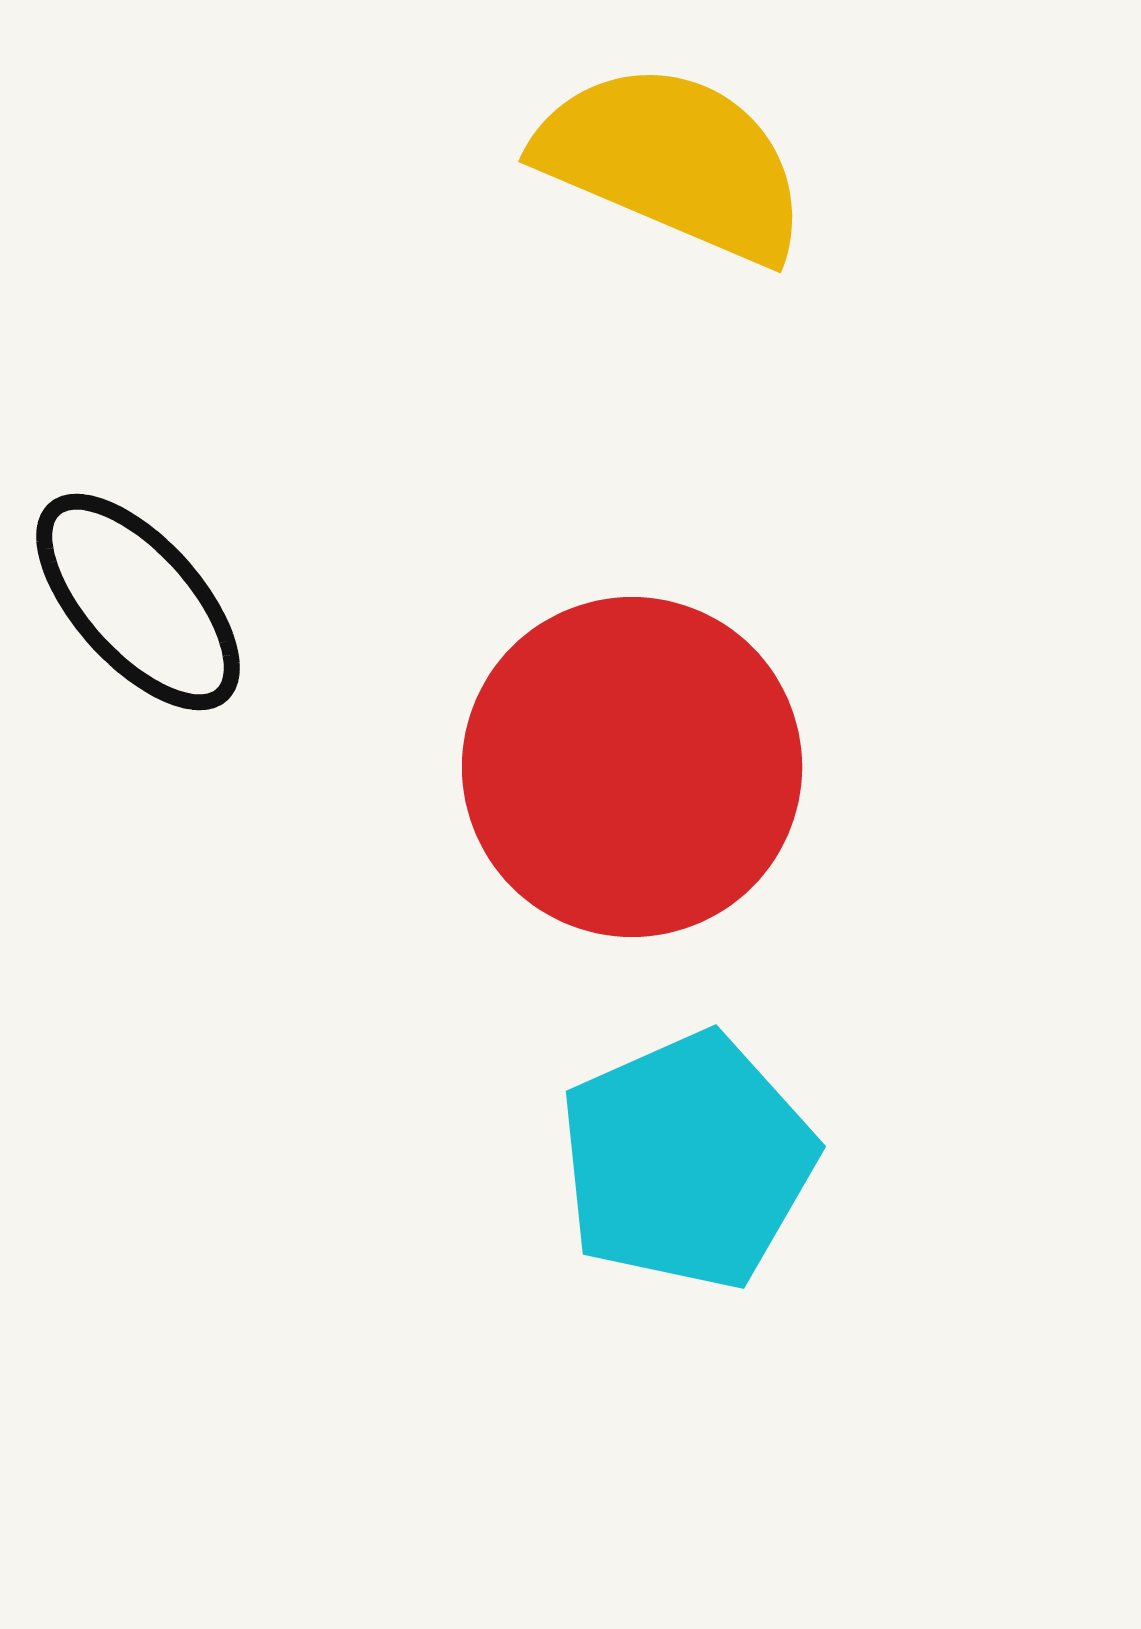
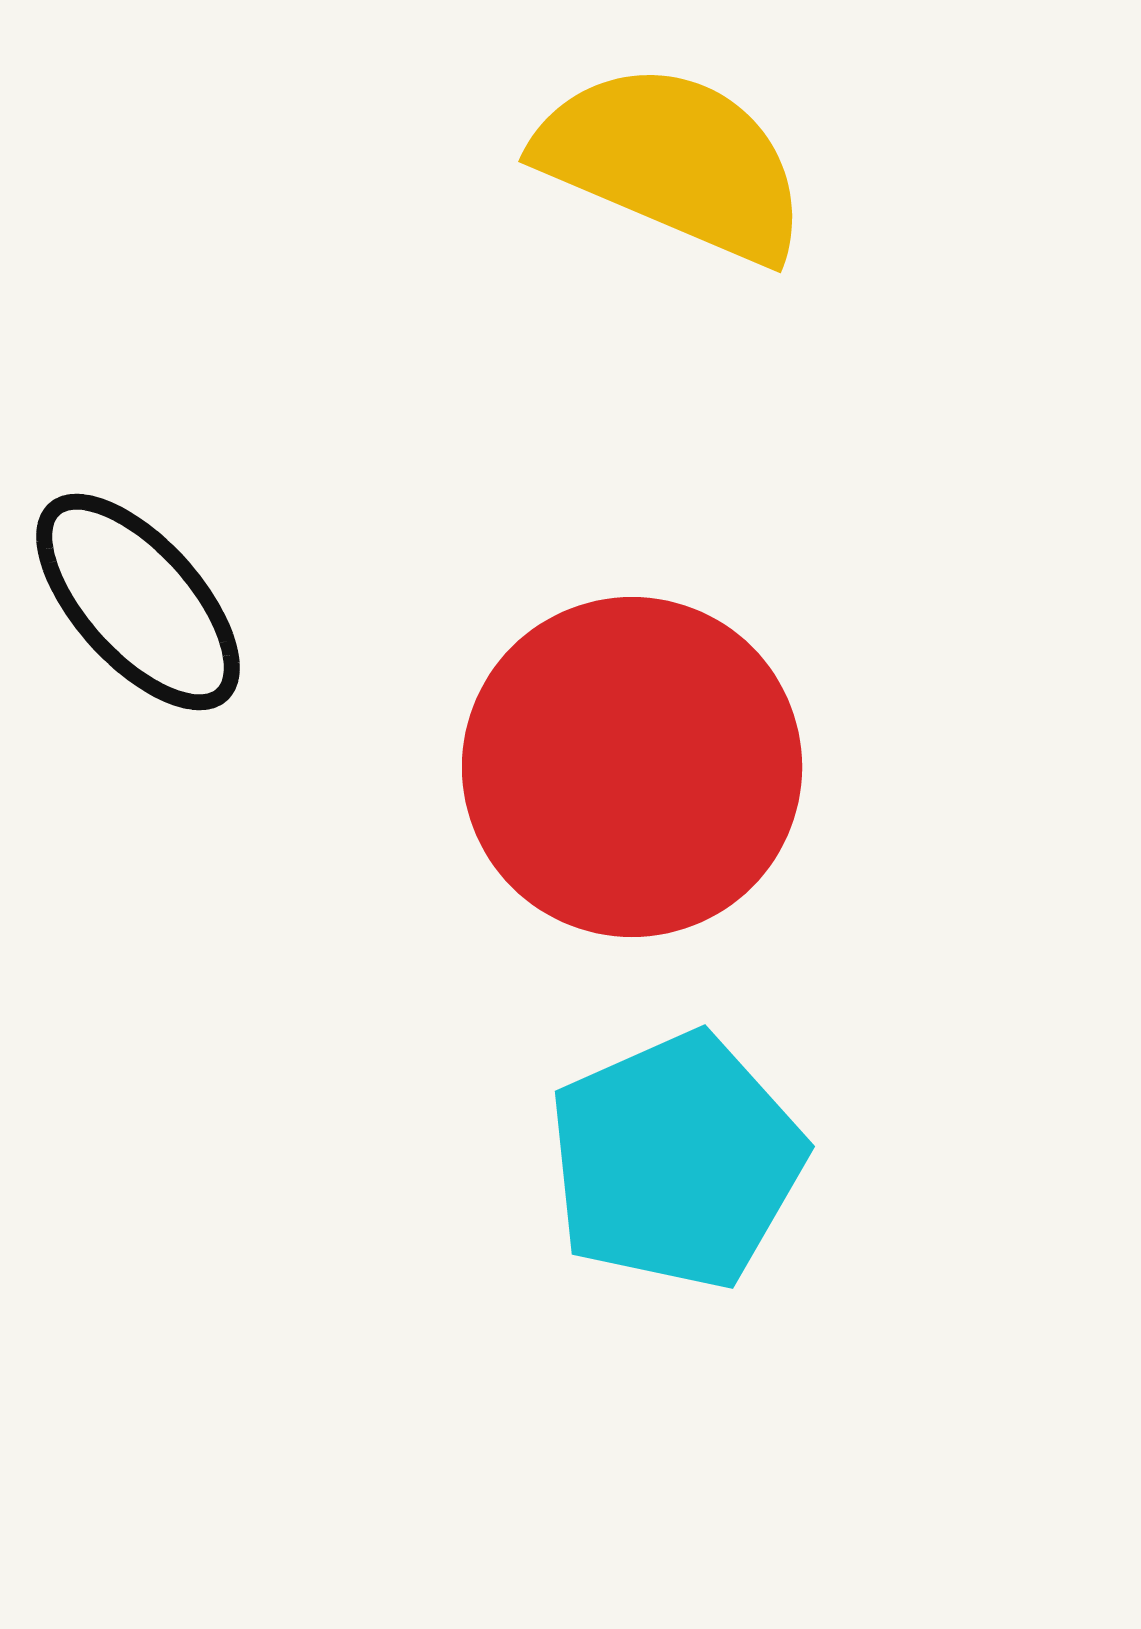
cyan pentagon: moved 11 px left
